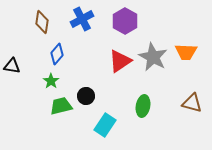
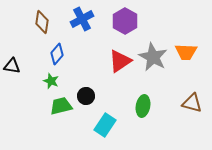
green star: rotated 14 degrees counterclockwise
